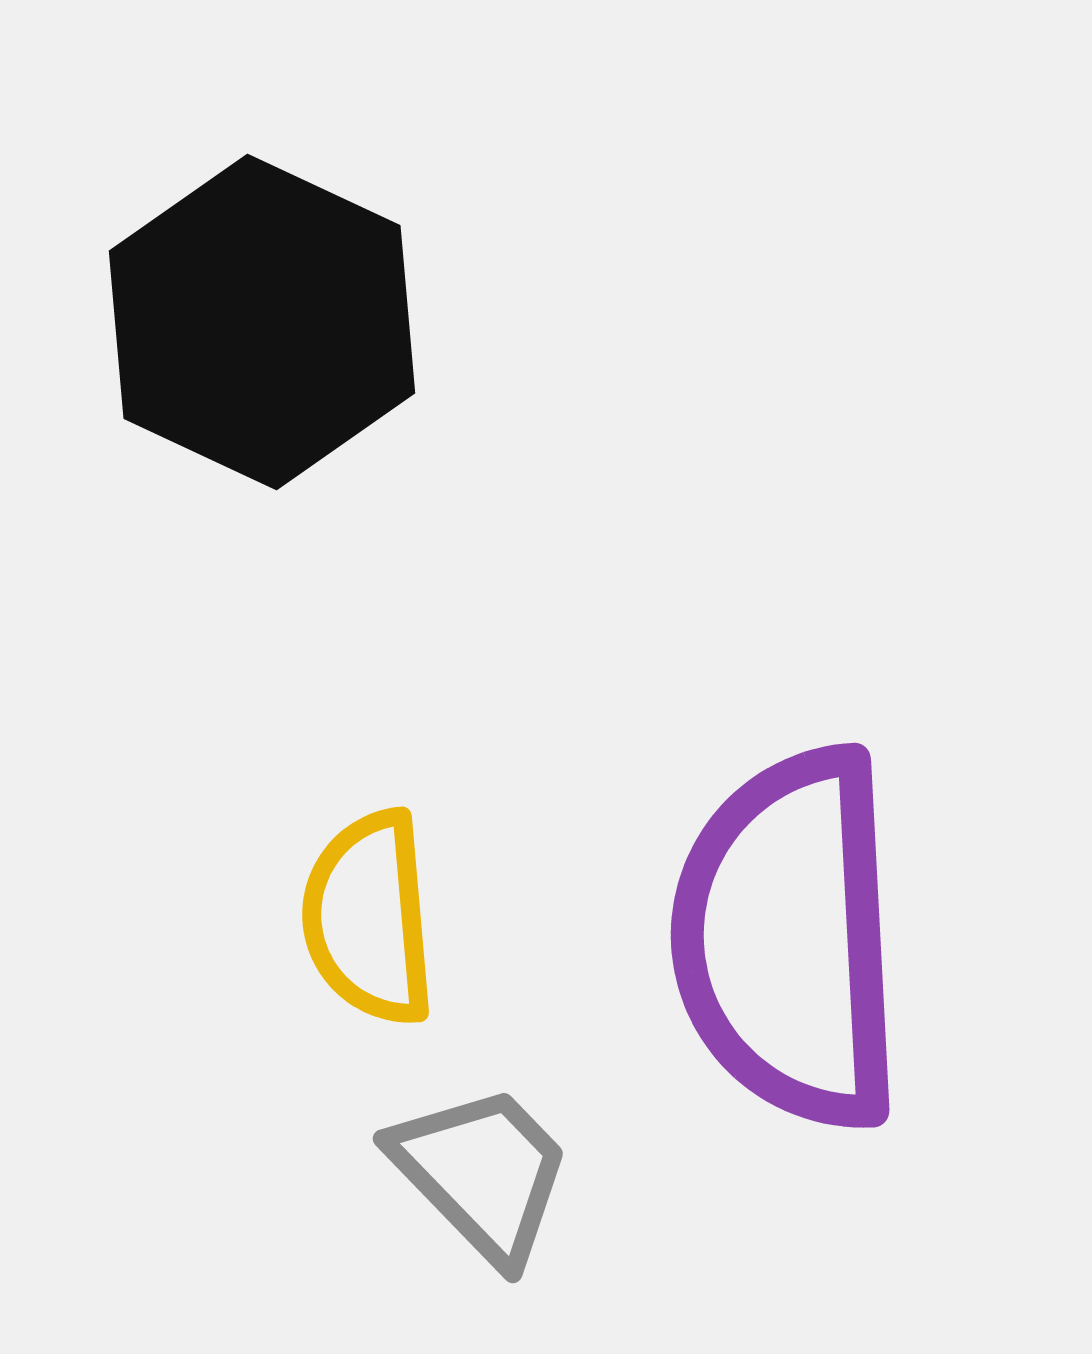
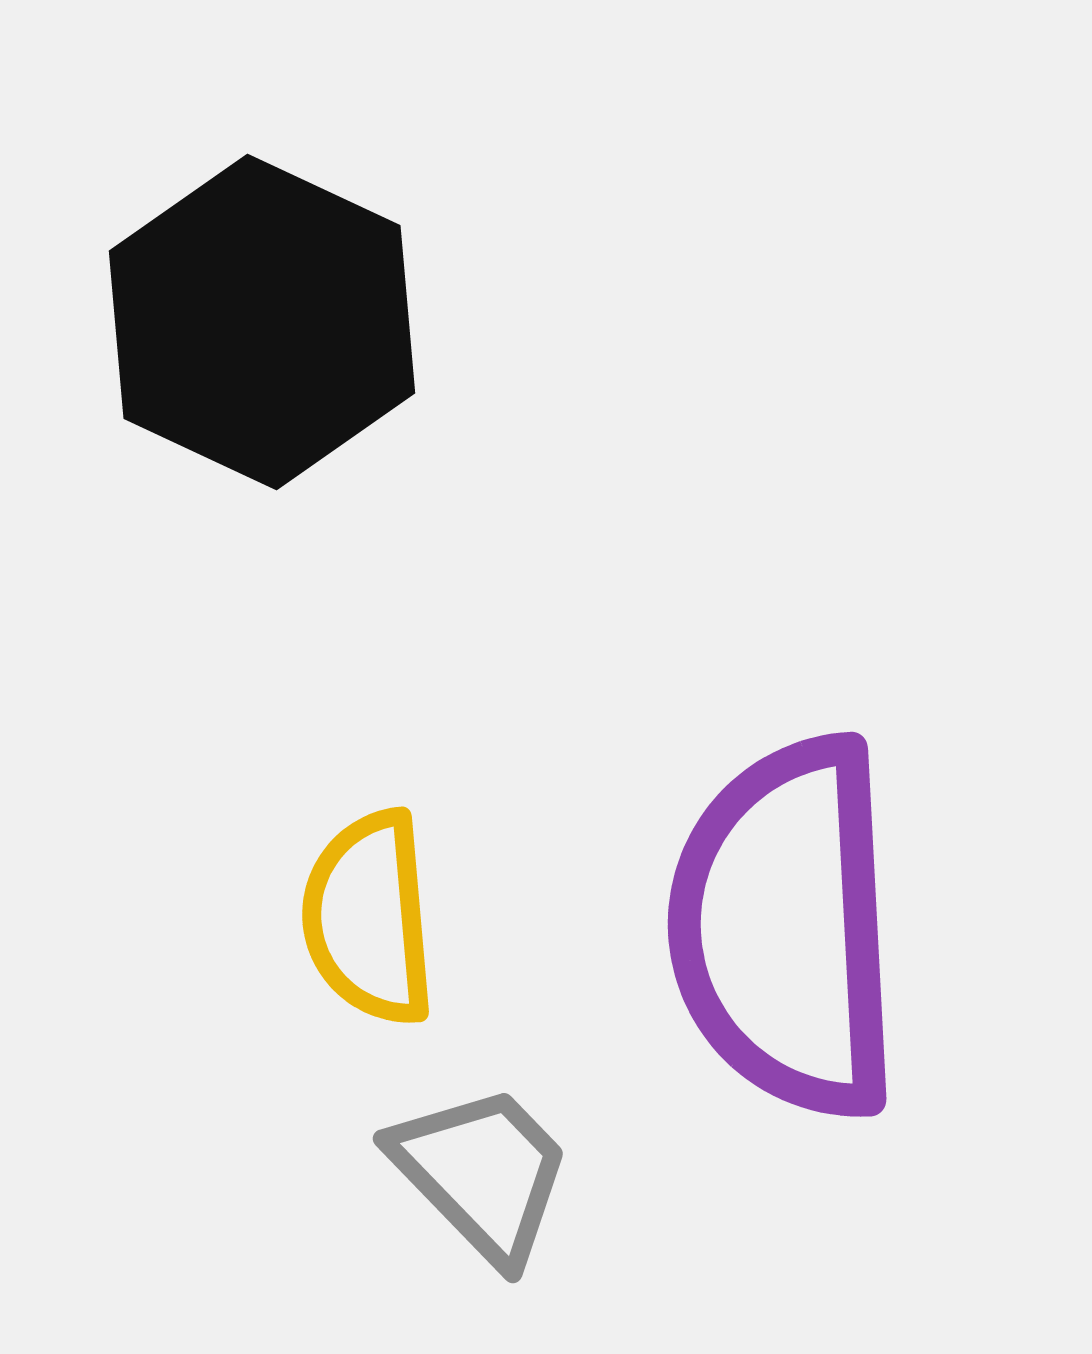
purple semicircle: moved 3 px left, 11 px up
